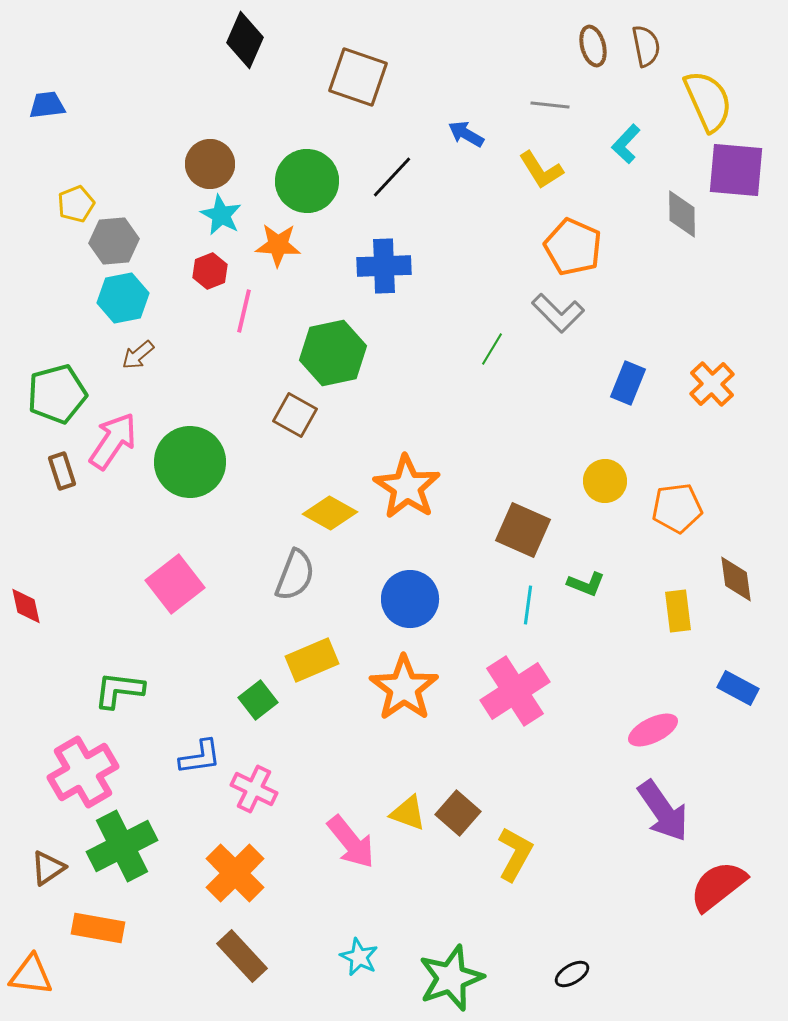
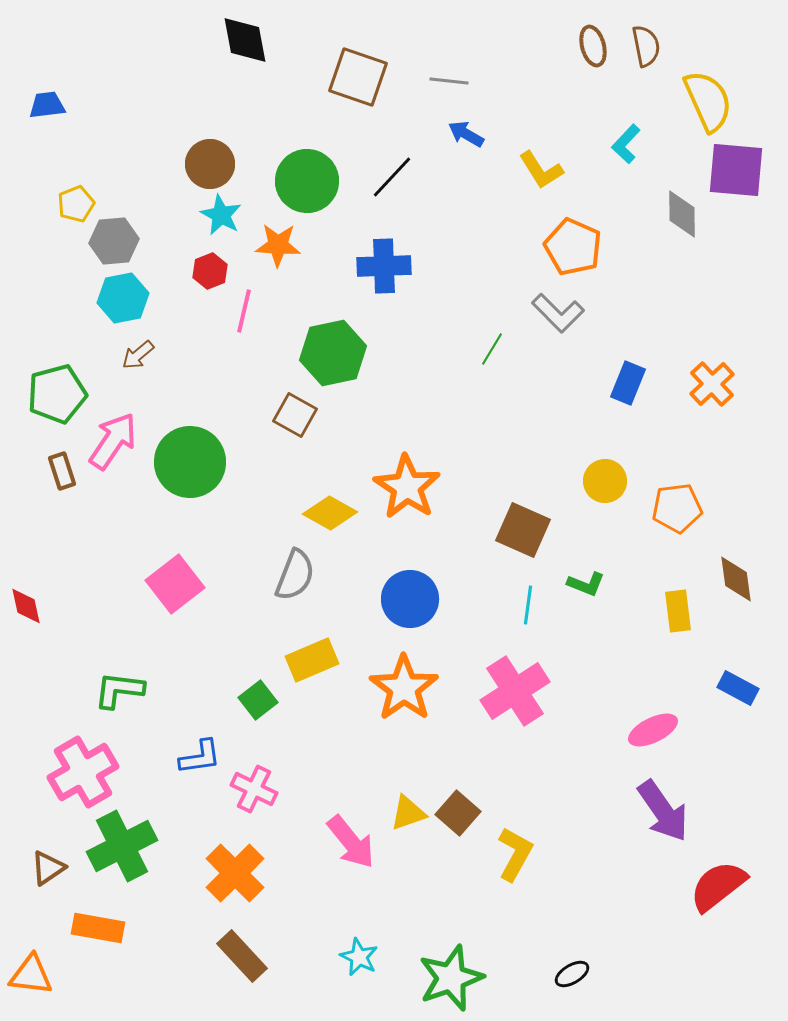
black diamond at (245, 40): rotated 34 degrees counterclockwise
gray line at (550, 105): moved 101 px left, 24 px up
yellow triangle at (408, 813): rotated 39 degrees counterclockwise
